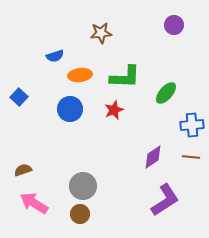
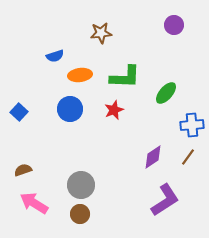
blue square: moved 15 px down
brown line: moved 3 px left; rotated 60 degrees counterclockwise
gray circle: moved 2 px left, 1 px up
